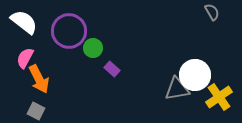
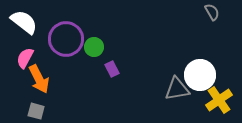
purple circle: moved 3 px left, 8 px down
green circle: moved 1 px right, 1 px up
purple rectangle: rotated 21 degrees clockwise
white circle: moved 5 px right
yellow cross: moved 3 px down
gray square: rotated 12 degrees counterclockwise
